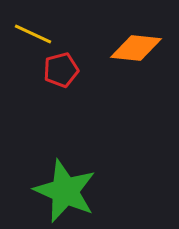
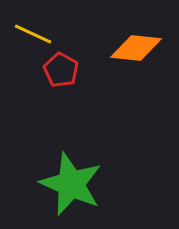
red pentagon: rotated 28 degrees counterclockwise
green star: moved 6 px right, 7 px up
